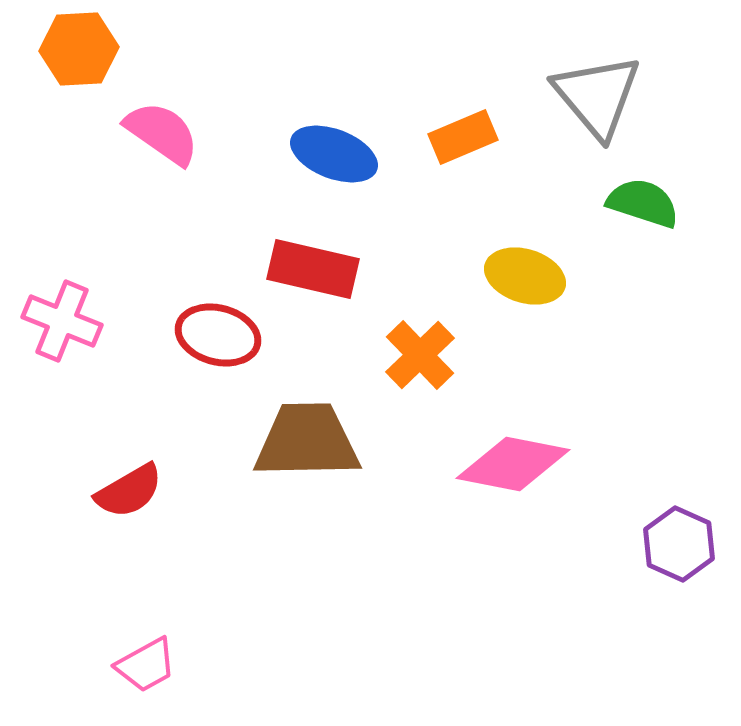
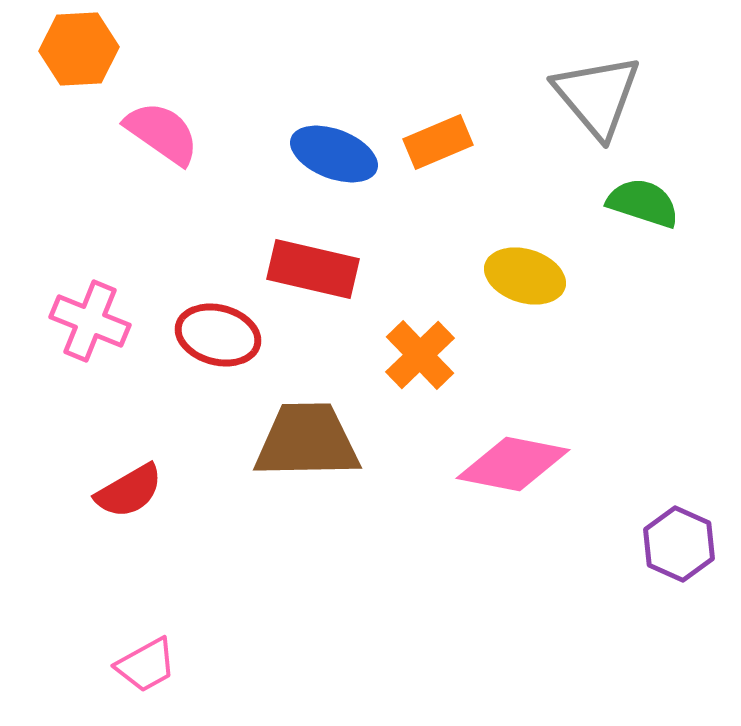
orange rectangle: moved 25 px left, 5 px down
pink cross: moved 28 px right
